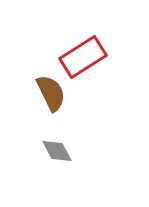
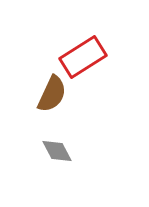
brown semicircle: moved 1 px right, 1 px down; rotated 51 degrees clockwise
